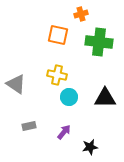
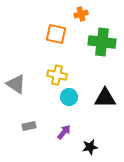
orange square: moved 2 px left, 1 px up
green cross: moved 3 px right
